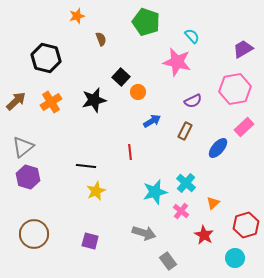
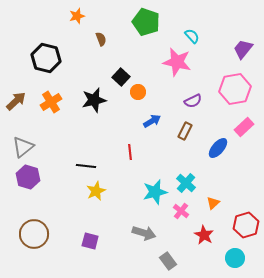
purple trapezoid: rotated 20 degrees counterclockwise
